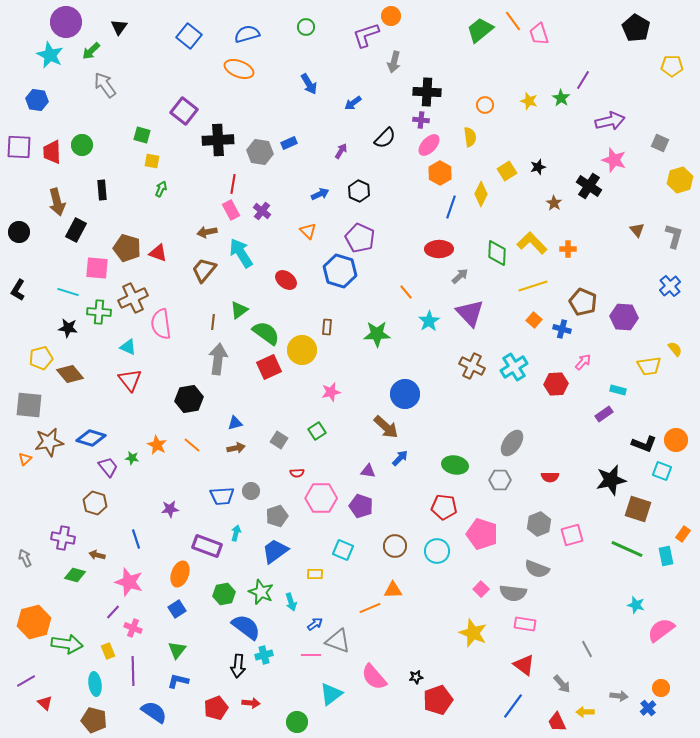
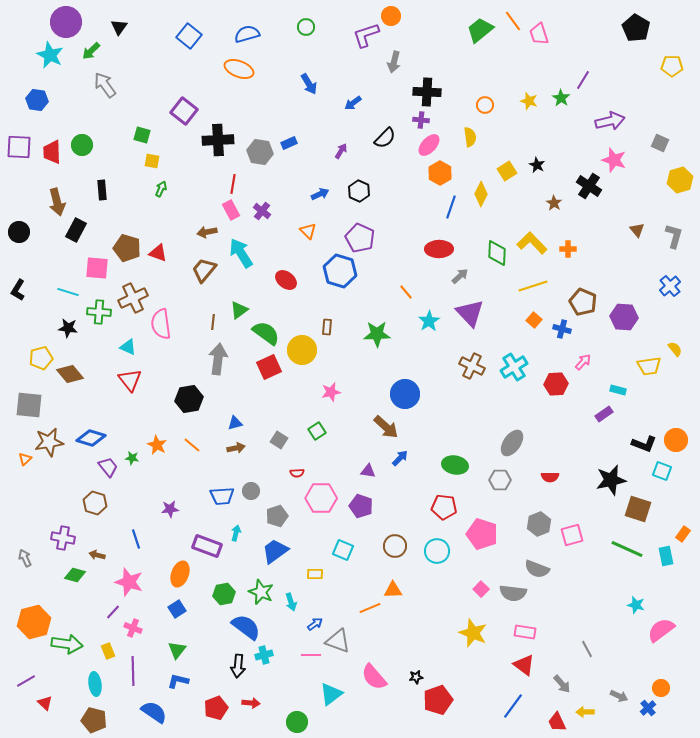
black star at (538, 167): moved 1 px left, 2 px up; rotated 28 degrees counterclockwise
pink rectangle at (525, 624): moved 8 px down
gray arrow at (619, 696): rotated 18 degrees clockwise
